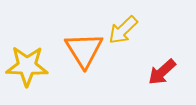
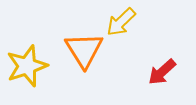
yellow arrow: moved 2 px left, 8 px up
yellow star: rotated 21 degrees counterclockwise
